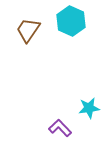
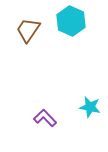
cyan star: moved 1 px right, 1 px up; rotated 20 degrees clockwise
purple L-shape: moved 15 px left, 10 px up
